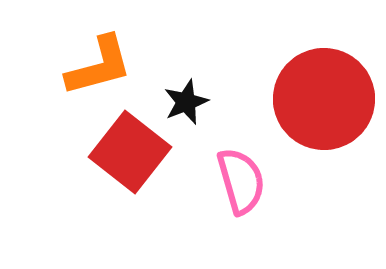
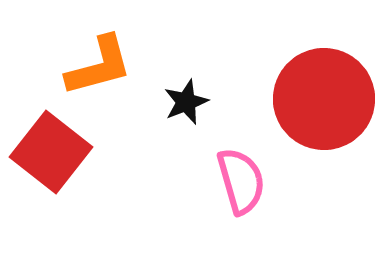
red square: moved 79 px left
